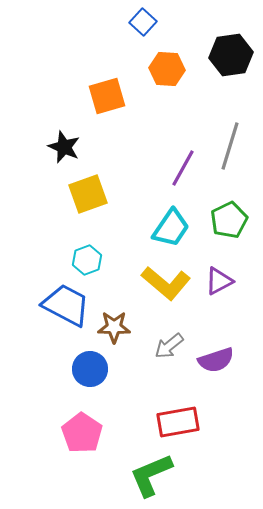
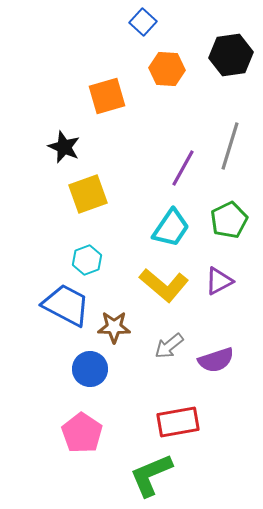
yellow L-shape: moved 2 px left, 2 px down
